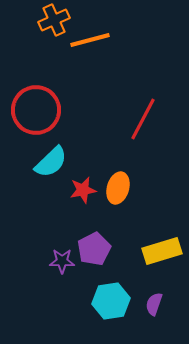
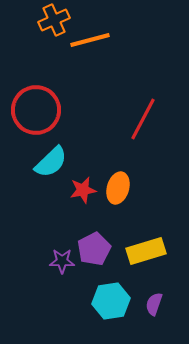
yellow rectangle: moved 16 px left
